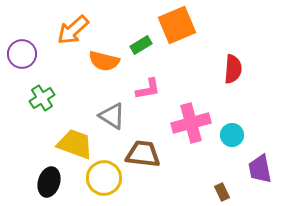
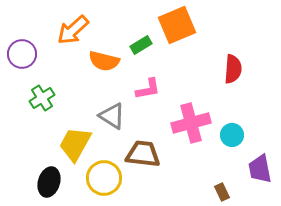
yellow trapezoid: rotated 81 degrees counterclockwise
